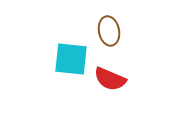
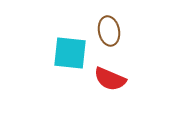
cyan square: moved 1 px left, 6 px up
